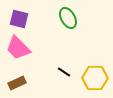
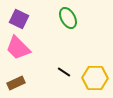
purple square: rotated 12 degrees clockwise
brown rectangle: moved 1 px left
